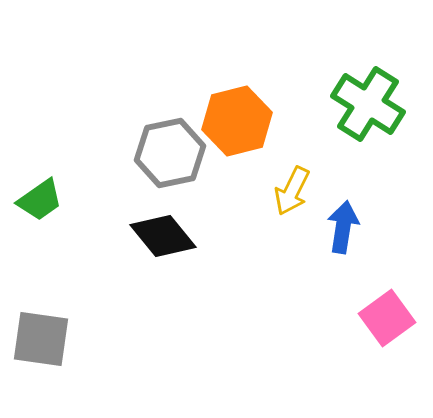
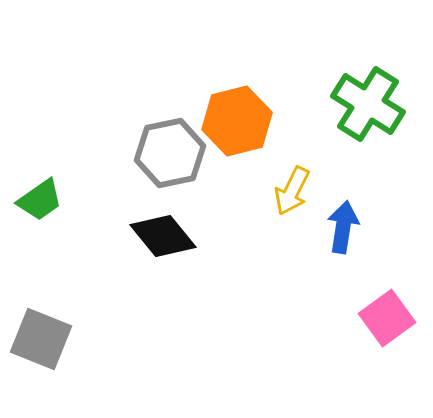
gray square: rotated 14 degrees clockwise
